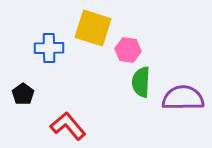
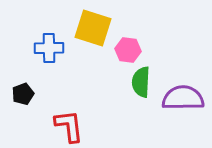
black pentagon: rotated 15 degrees clockwise
red L-shape: moved 1 px right; rotated 33 degrees clockwise
